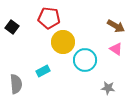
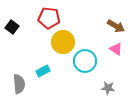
cyan circle: moved 1 px down
gray semicircle: moved 3 px right
